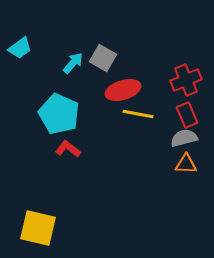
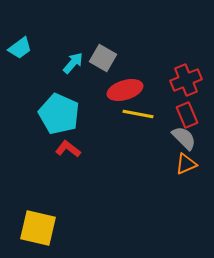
red ellipse: moved 2 px right
gray semicircle: rotated 60 degrees clockwise
orange triangle: rotated 25 degrees counterclockwise
